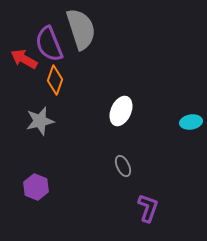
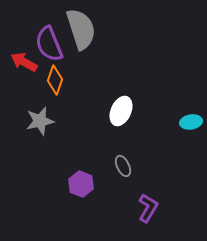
red arrow: moved 3 px down
purple hexagon: moved 45 px right, 3 px up
purple L-shape: rotated 12 degrees clockwise
